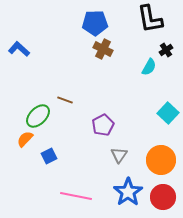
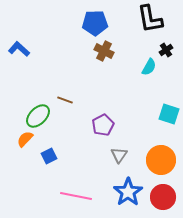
brown cross: moved 1 px right, 2 px down
cyan square: moved 1 px right, 1 px down; rotated 25 degrees counterclockwise
